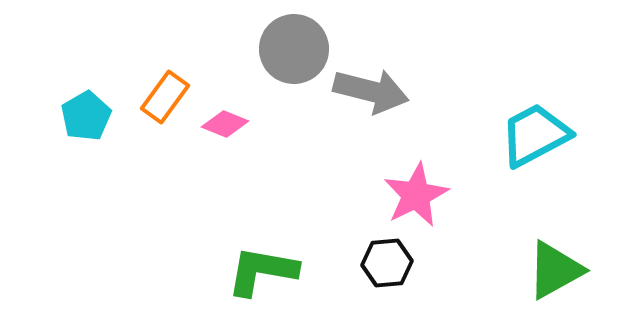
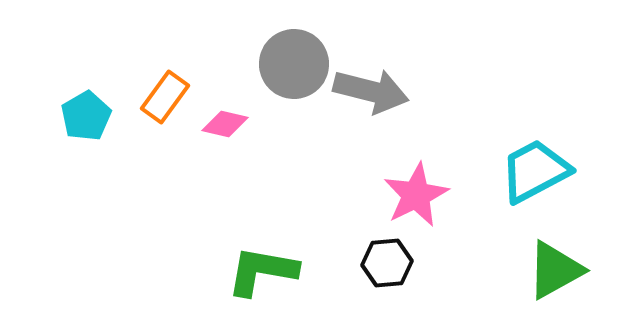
gray circle: moved 15 px down
pink diamond: rotated 9 degrees counterclockwise
cyan trapezoid: moved 36 px down
